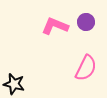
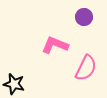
purple circle: moved 2 px left, 5 px up
pink L-shape: moved 19 px down
